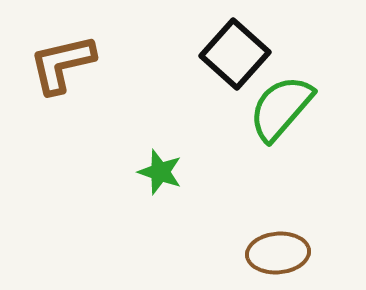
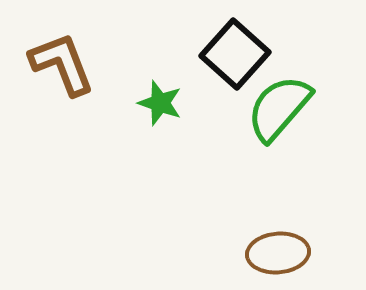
brown L-shape: rotated 82 degrees clockwise
green semicircle: moved 2 px left
green star: moved 69 px up
